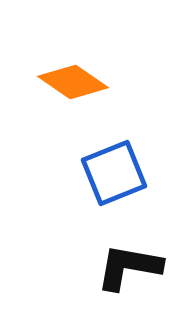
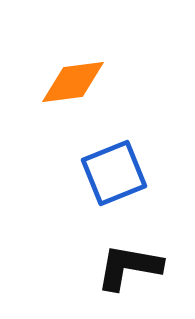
orange diamond: rotated 42 degrees counterclockwise
